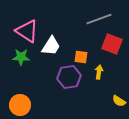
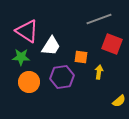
purple hexagon: moved 7 px left
yellow semicircle: rotated 72 degrees counterclockwise
orange circle: moved 9 px right, 23 px up
